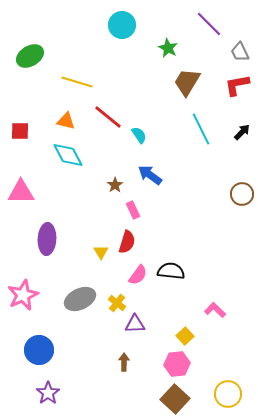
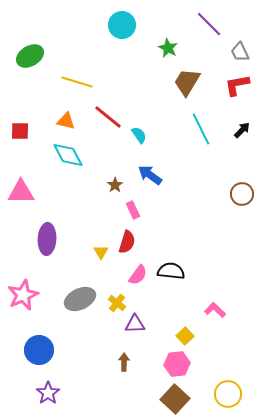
black arrow: moved 2 px up
